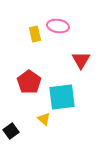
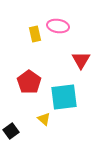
cyan square: moved 2 px right
